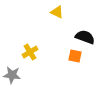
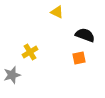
black semicircle: moved 2 px up
orange square: moved 4 px right, 2 px down; rotated 24 degrees counterclockwise
gray star: rotated 24 degrees counterclockwise
